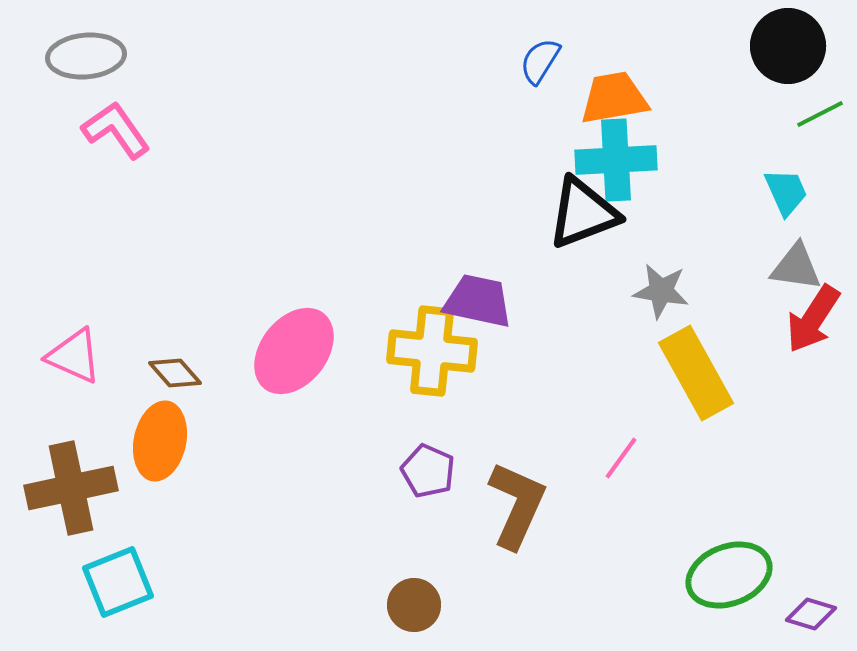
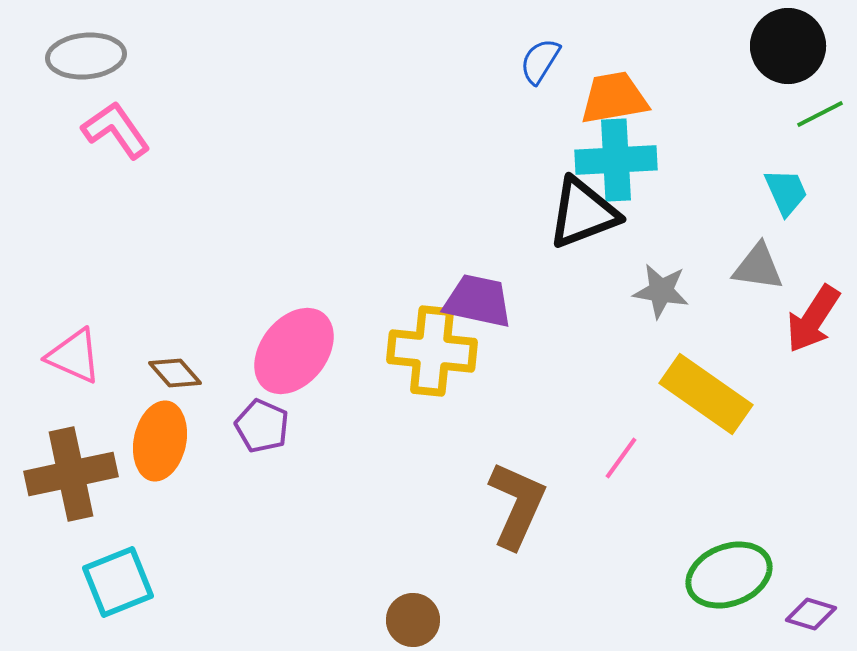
gray triangle: moved 38 px left
yellow rectangle: moved 10 px right, 21 px down; rotated 26 degrees counterclockwise
purple pentagon: moved 166 px left, 45 px up
brown cross: moved 14 px up
brown circle: moved 1 px left, 15 px down
